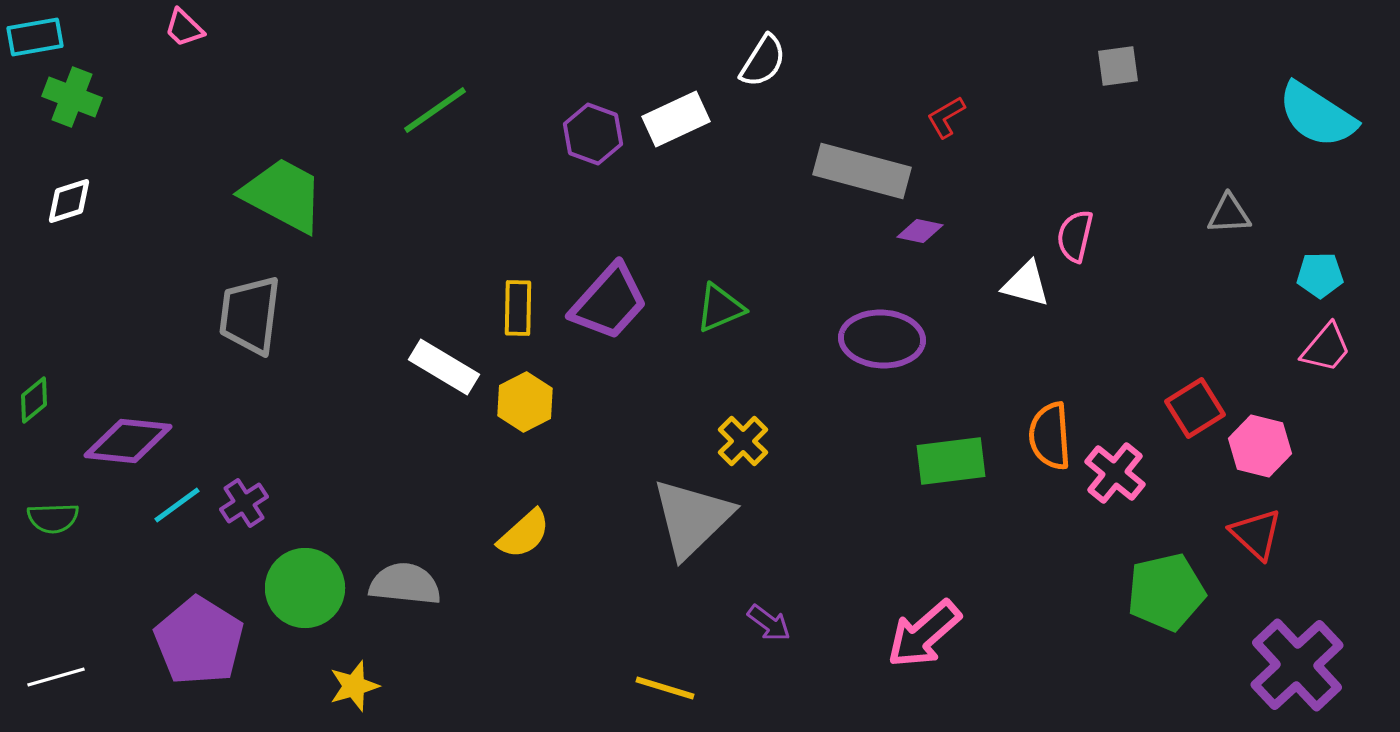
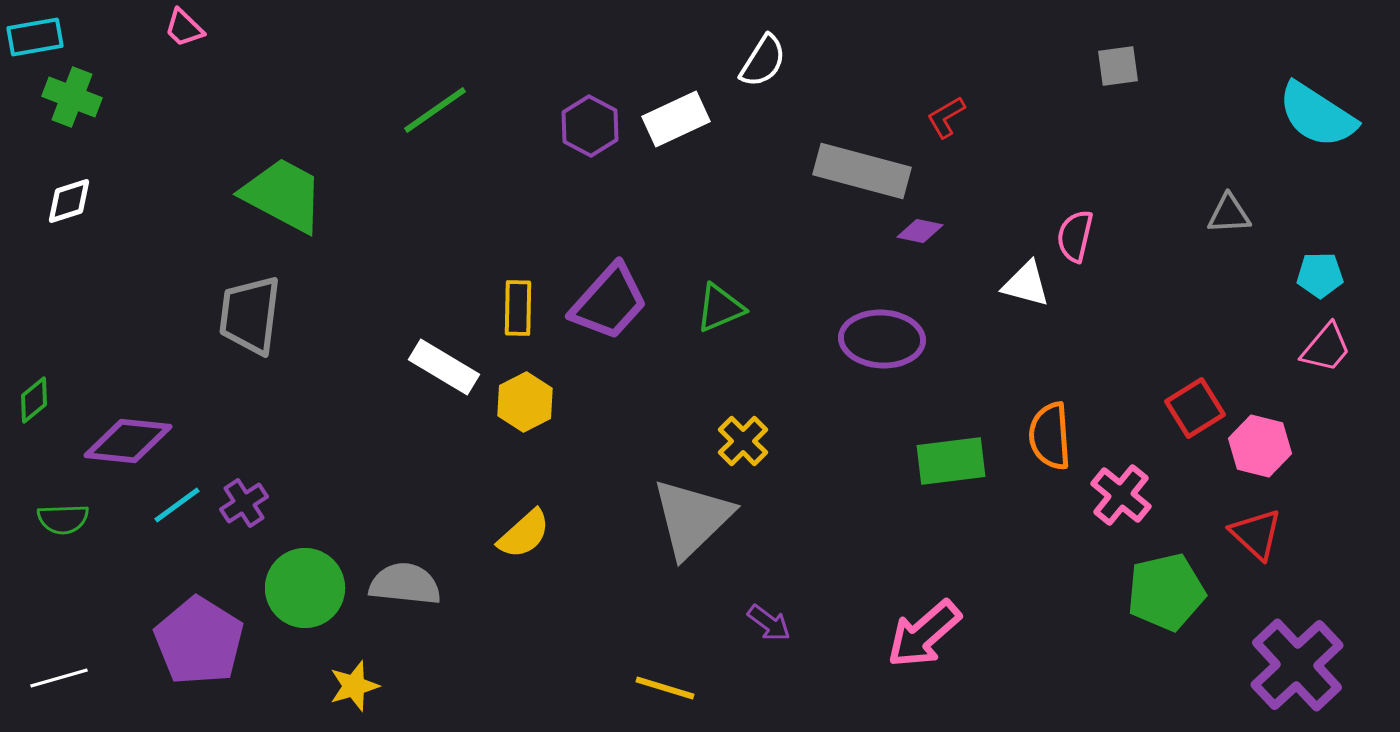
purple hexagon at (593, 134): moved 3 px left, 8 px up; rotated 8 degrees clockwise
pink cross at (1115, 473): moved 6 px right, 22 px down
green semicircle at (53, 518): moved 10 px right, 1 px down
white line at (56, 677): moved 3 px right, 1 px down
